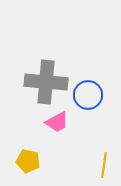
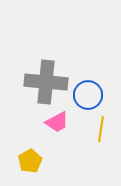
yellow pentagon: moved 2 px right; rotated 30 degrees clockwise
yellow line: moved 3 px left, 36 px up
